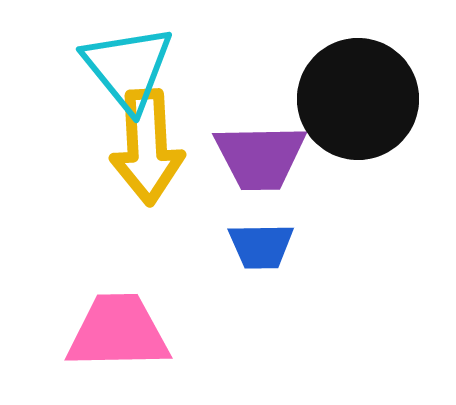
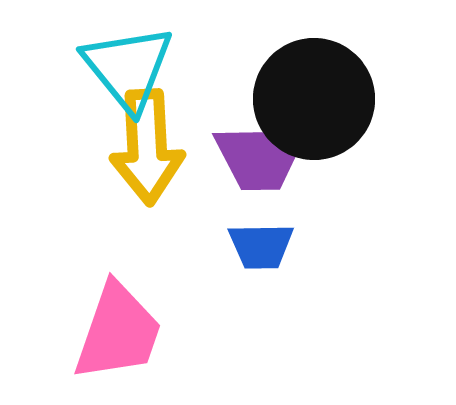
black circle: moved 44 px left
pink trapezoid: rotated 110 degrees clockwise
